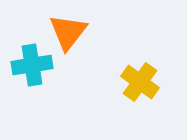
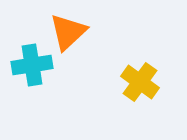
orange triangle: rotated 9 degrees clockwise
